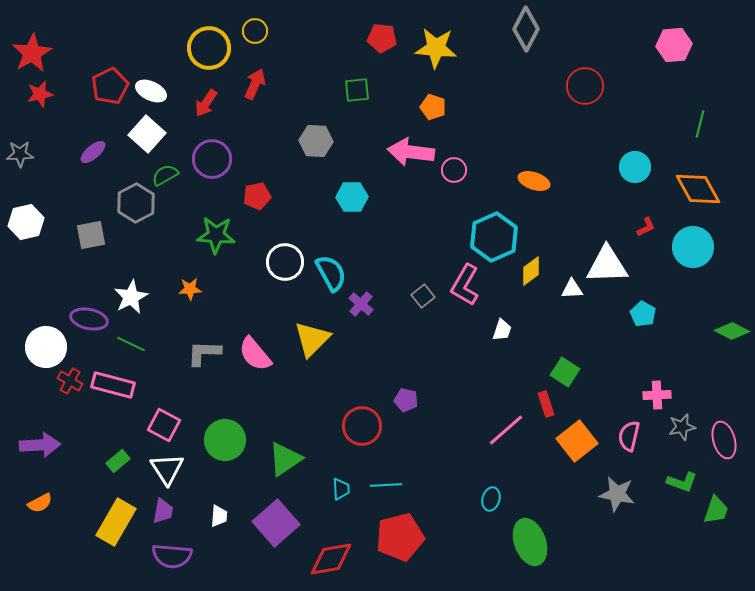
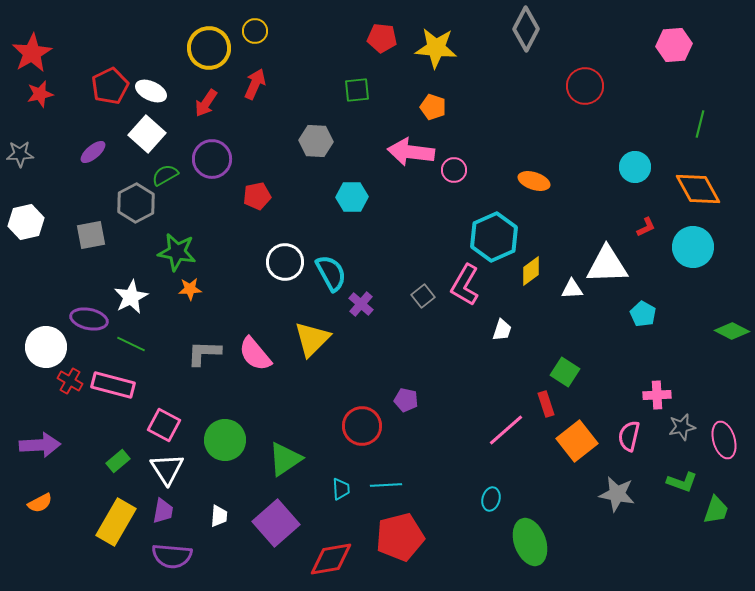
green star at (216, 235): moved 39 px left, 17 px down; rotated 6 degrees clockwise
